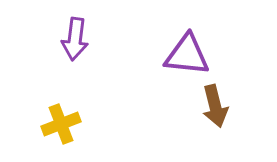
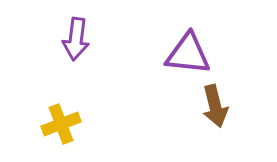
purple arrow: moved 1 px right
purple triangle: moved 1 px right, 1 px up
